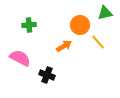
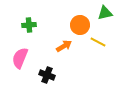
yellow line: rotated 21 degrees counterclockwise
pink semicircle: rotated 95 degrees counterclockwise
